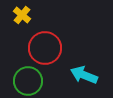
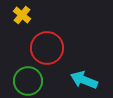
red circle: moved 2 px right
cyan arrow: moved 5 px down
